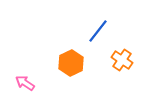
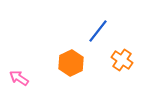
pink arrow: moved 6 px left, 5 px up
